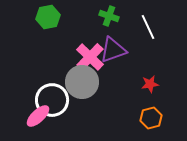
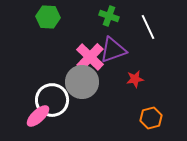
green hexagon: rotated 15 degrees clockwise
red star: moved 15 px left, 5 px up
